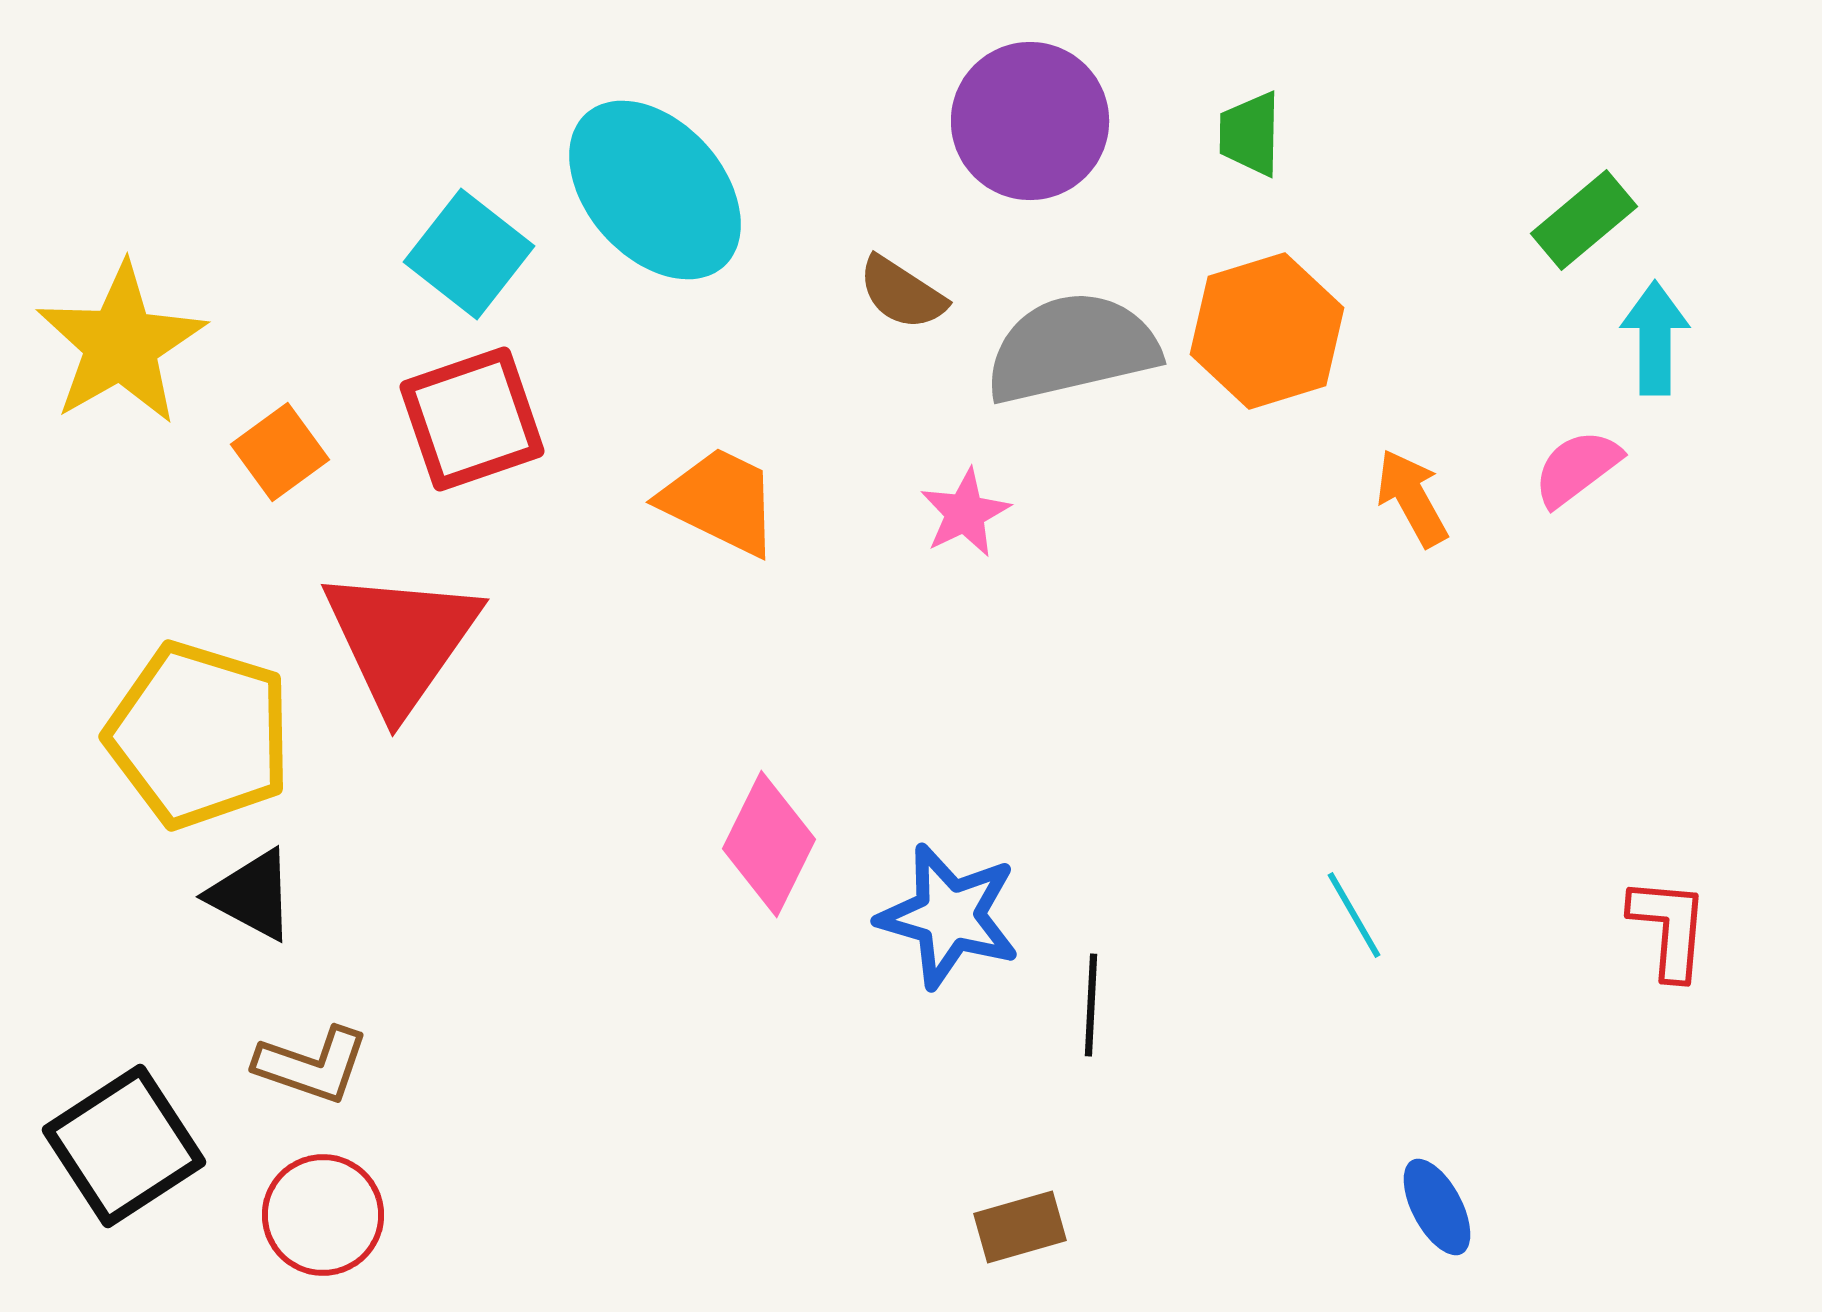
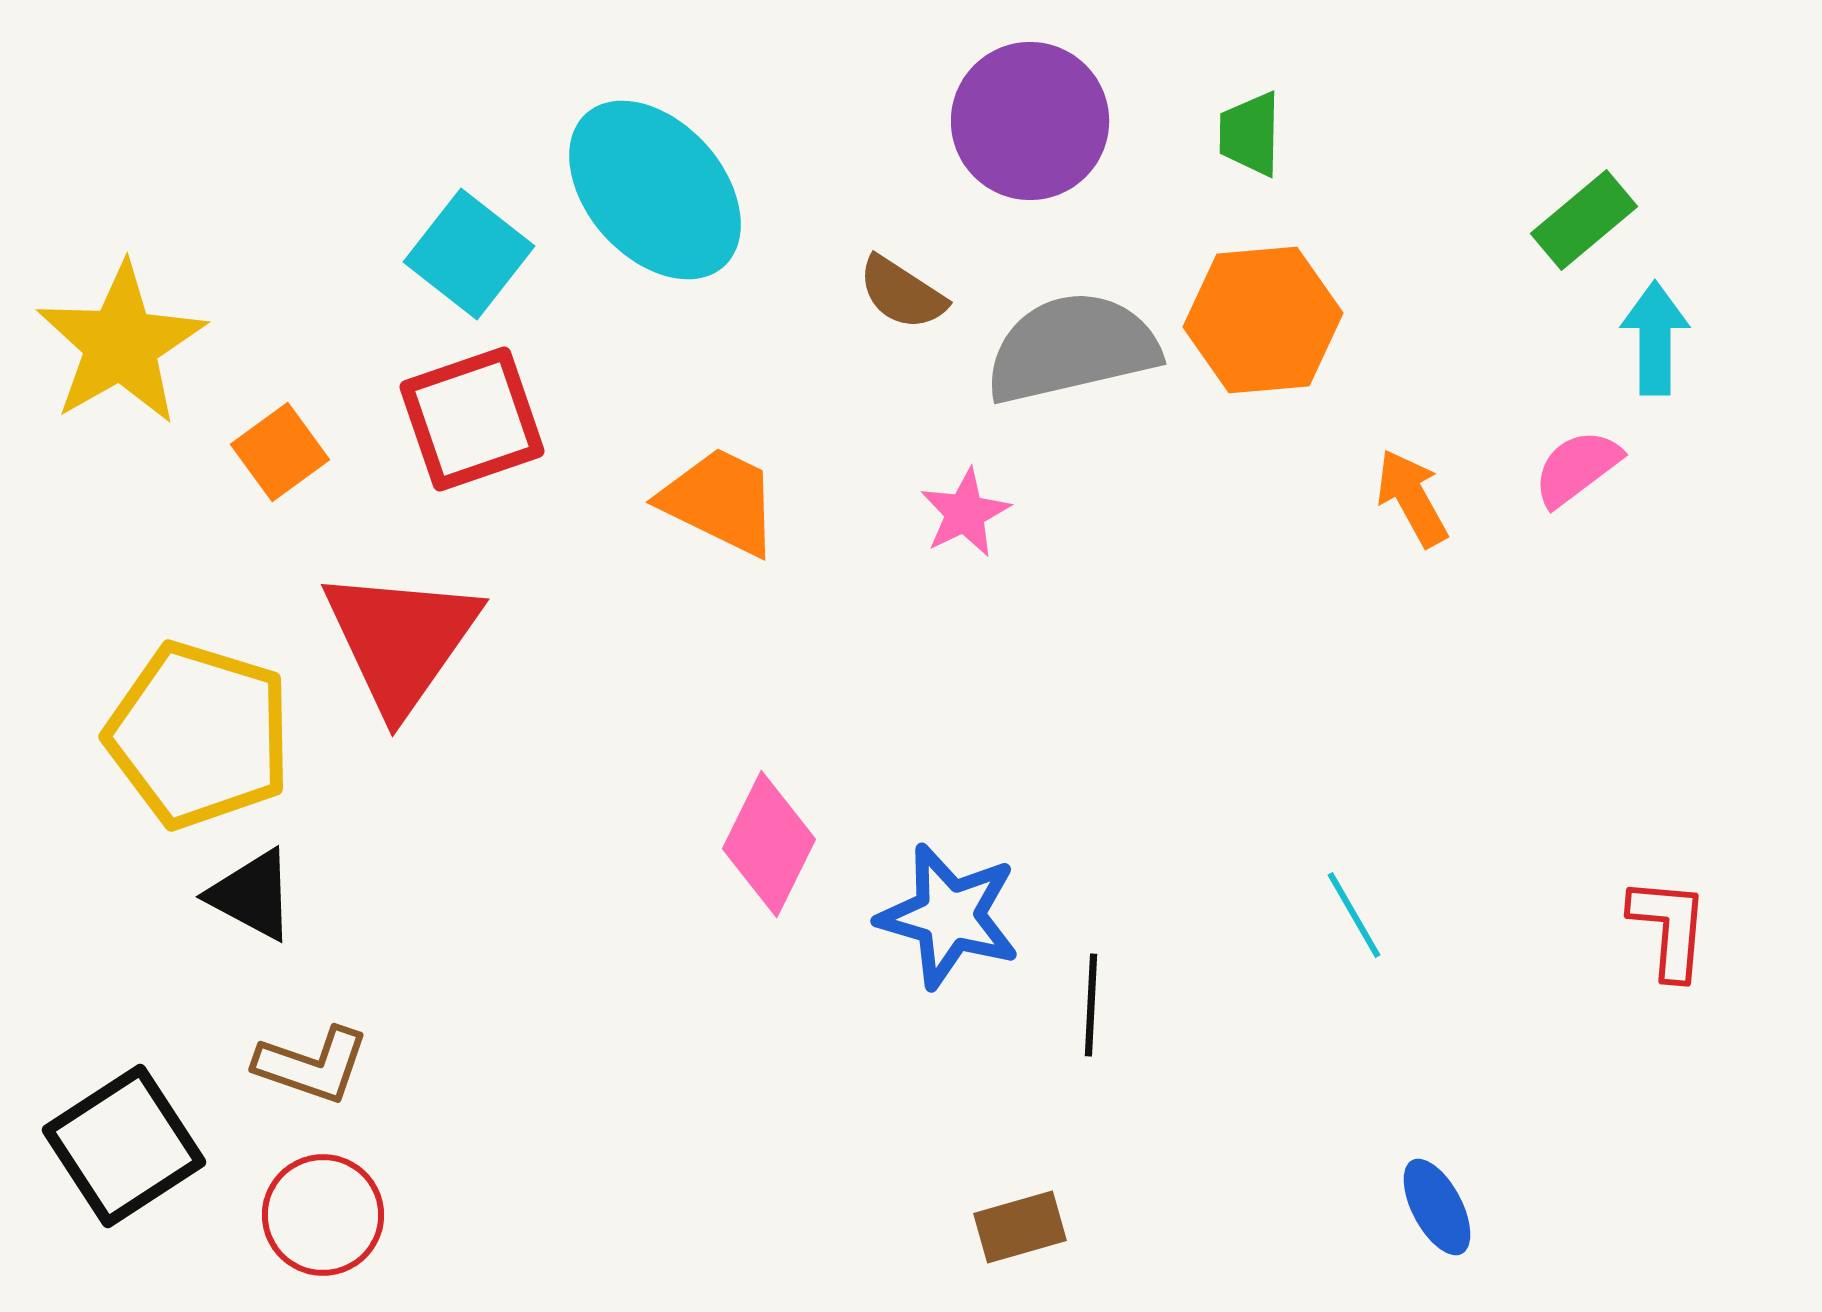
orange hexagon: moved 4 px left, 11 px up; rotated 12 degrees clockwise
